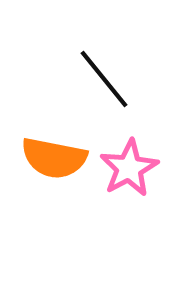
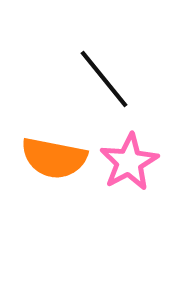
pink star: moved 6 px up
